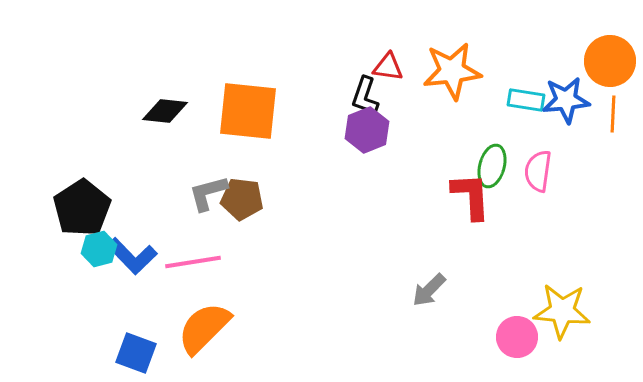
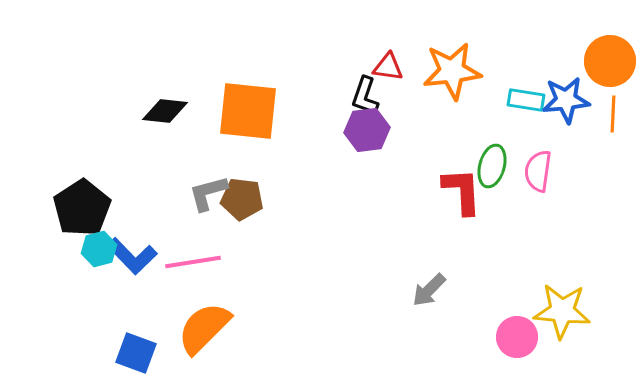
purple hexagon: rotated 15 degrees clockwise
red L-shape: moved 9 px left, 5 px up
